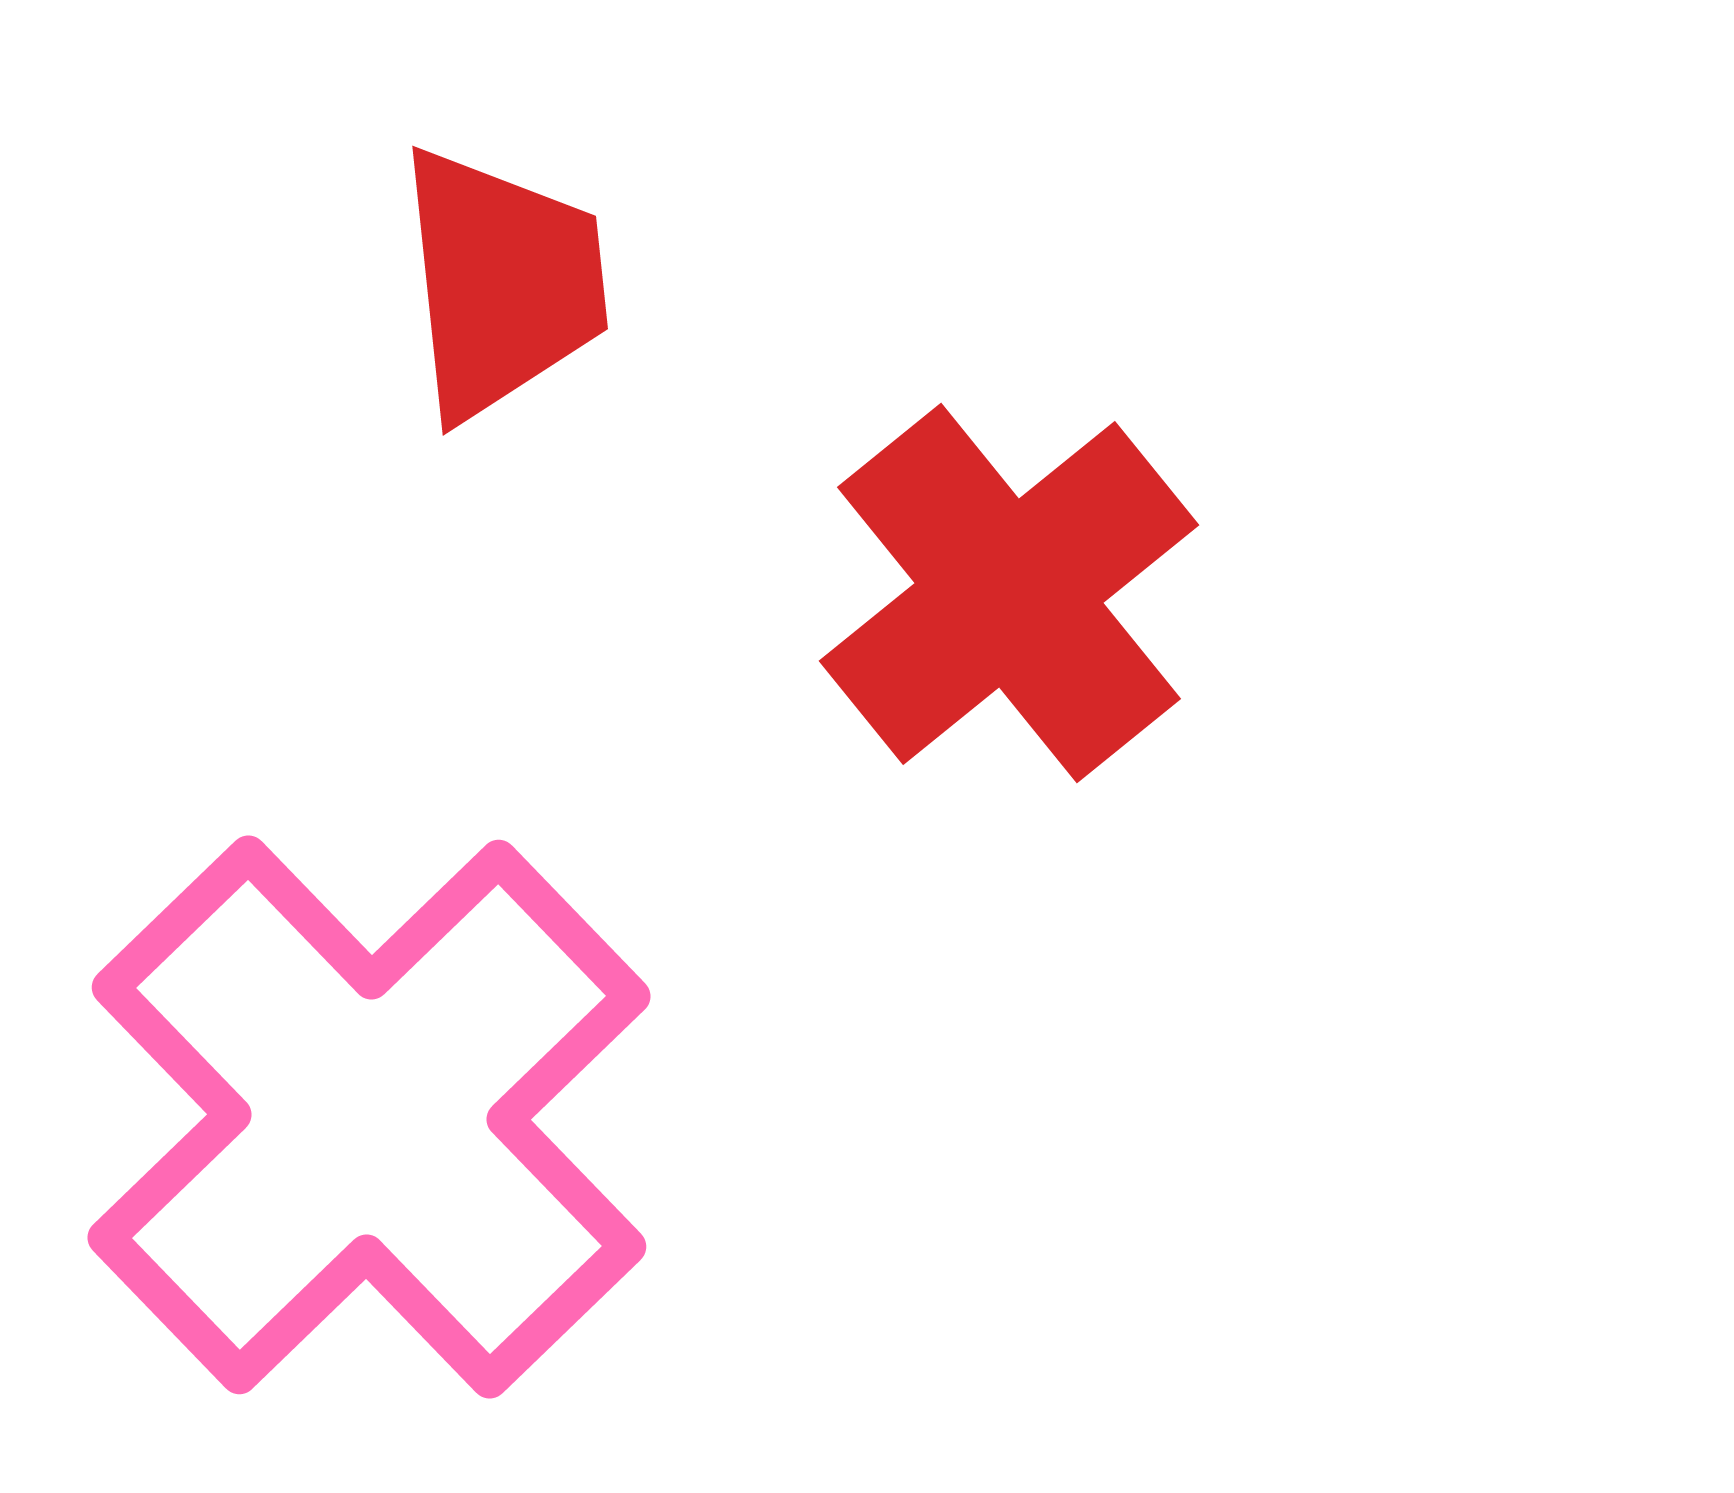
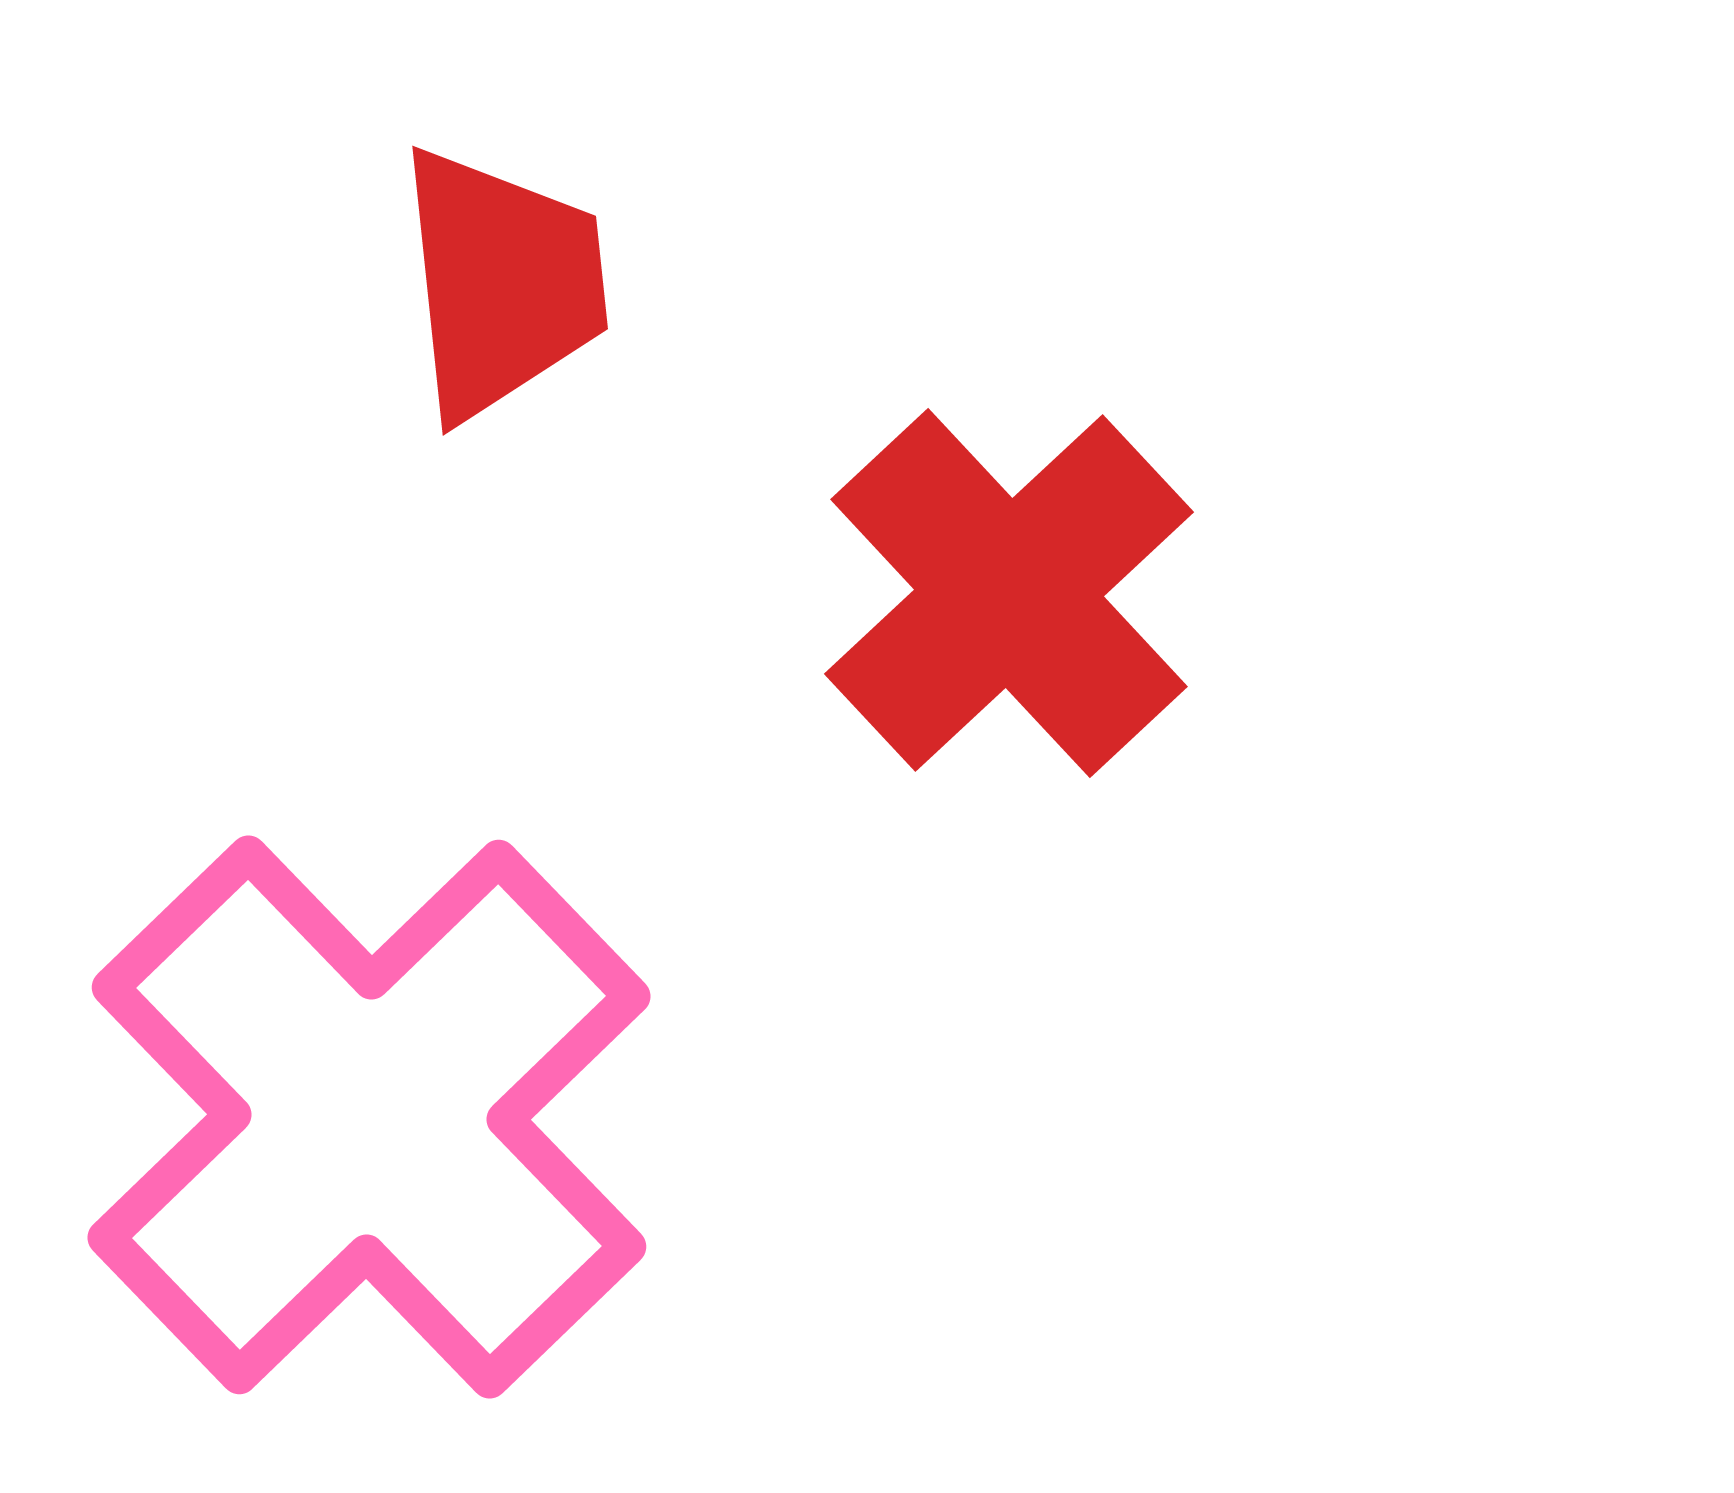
red cross: rotated 4 degrees counterclockwise
